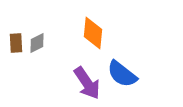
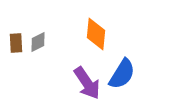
orange diamond: moved 3 px right, 1 px down
gray diamond: moved 1 px right, 1 px up
blue semicircle: rotated 96 degrees counterclockwise
